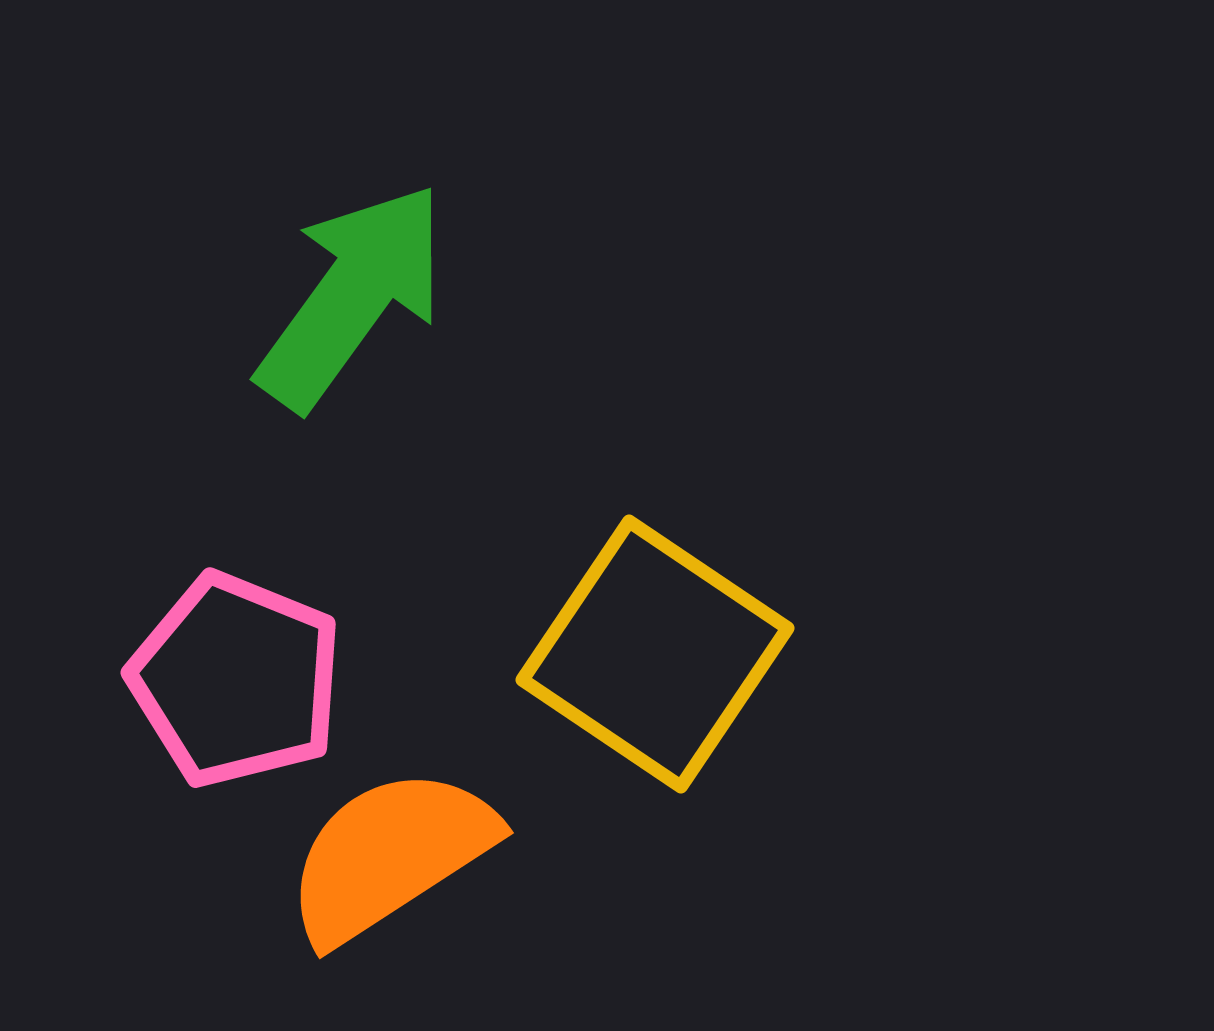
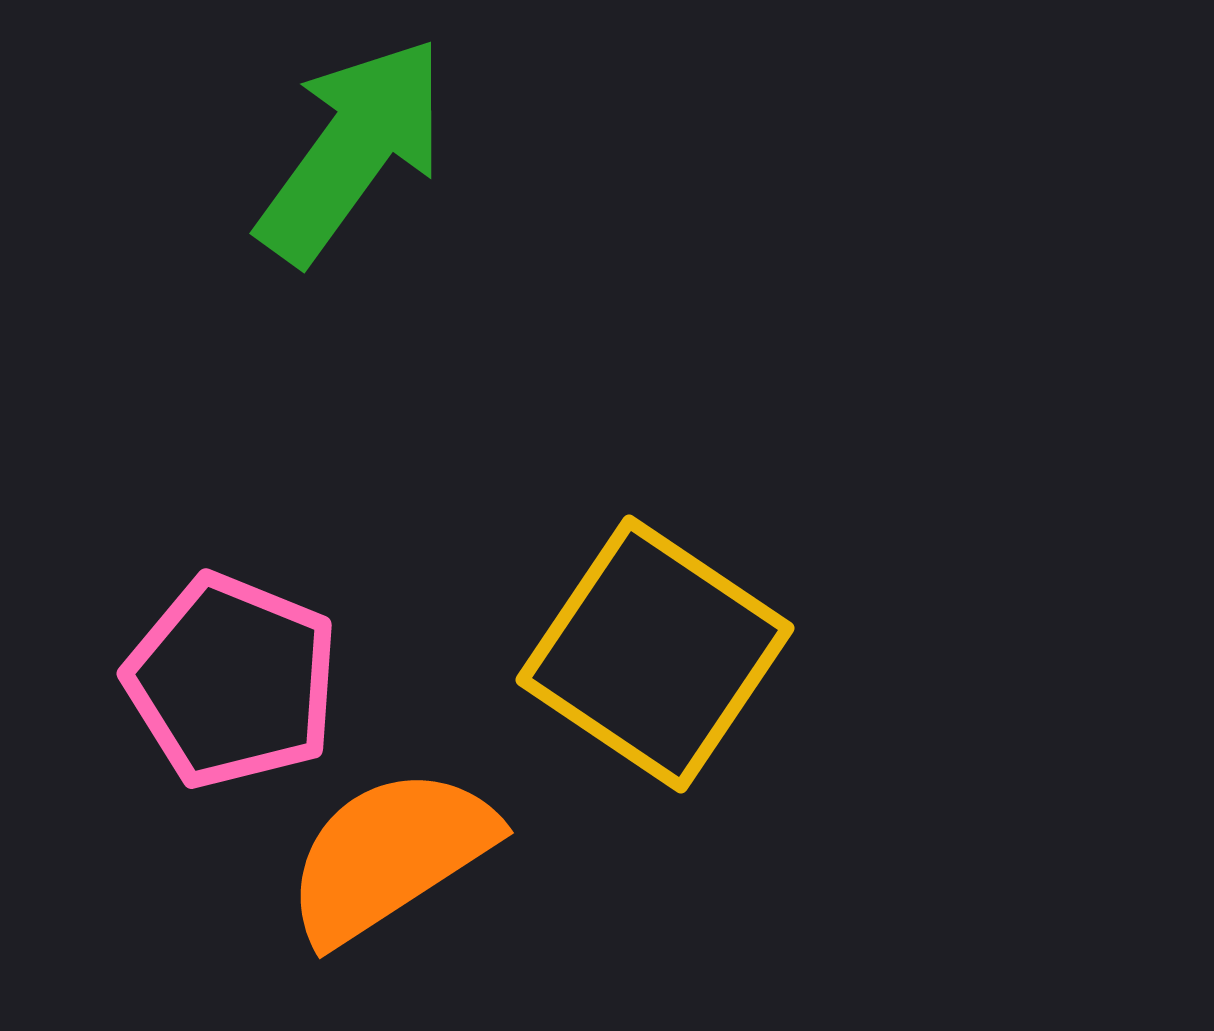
green arrow: moved 146 px up
pink pentagon: moved 4 px left, 1 px down
